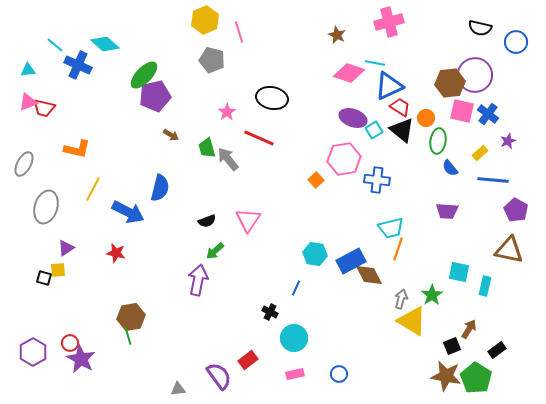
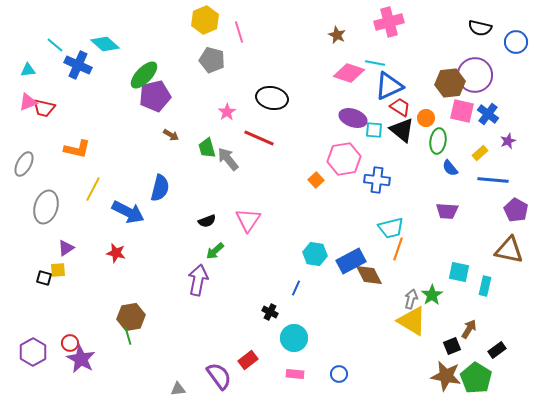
cyan square at (374, 130): rotated 36 degrees clockwise
gray arrow at (401, 299): moved 10 px right
pink rectangle at (295, 374): rotated 18 degrees clockwise
